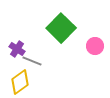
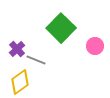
purple cross: rotated 14 degrees clockwise
gray line: moved 4 px right, 1 px up
